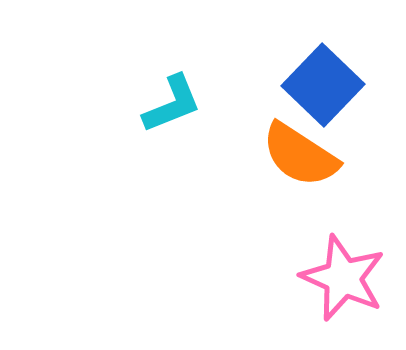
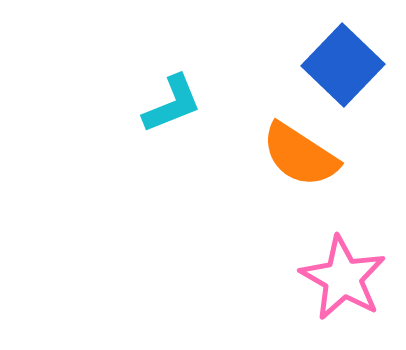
blue square: moved 20 px right, 20 px up
pink star: rotated 6 degrees clockwise
